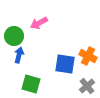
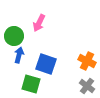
pink arrow: rotated 36 degrees counterclockwise
orange cross: moved 1 px left, 5 px down
blue square: moved 19 px left; rotated 10 degrees clockwise
gray cross: rotated 14 degrees counterclockwise
